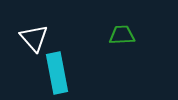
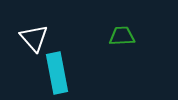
green trapezoid: moved 1 px down
